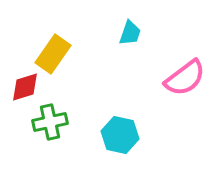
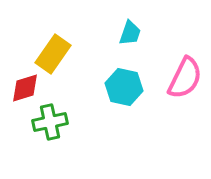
pink semicircle: rotated 27 degrees counterclockwise
red diamond: moved 1 px down
cyan hexagon: moved 4 px right, 48 px up
